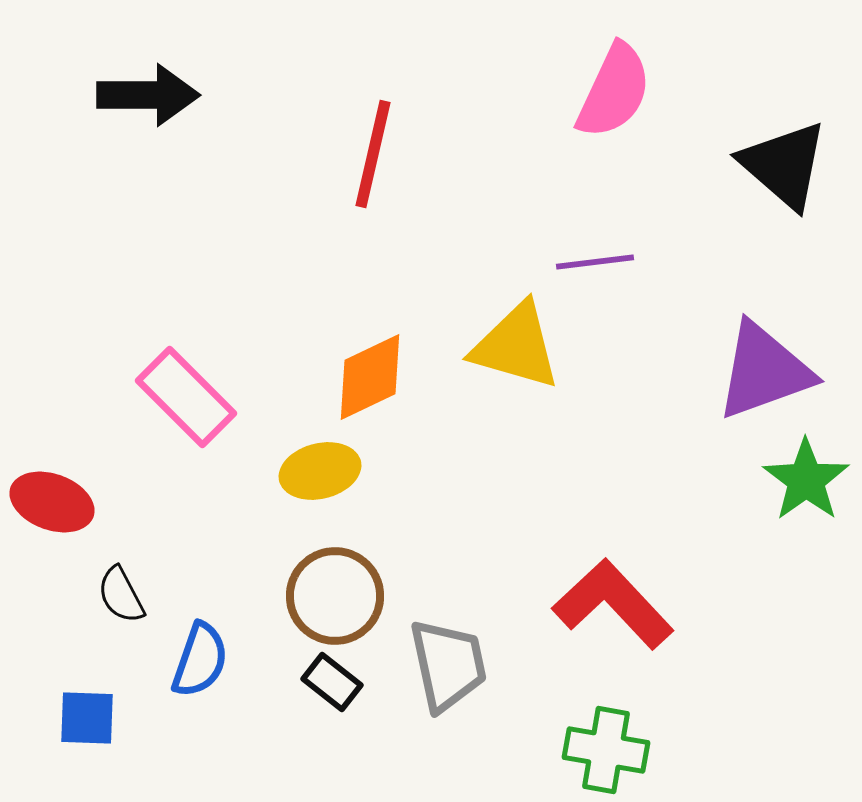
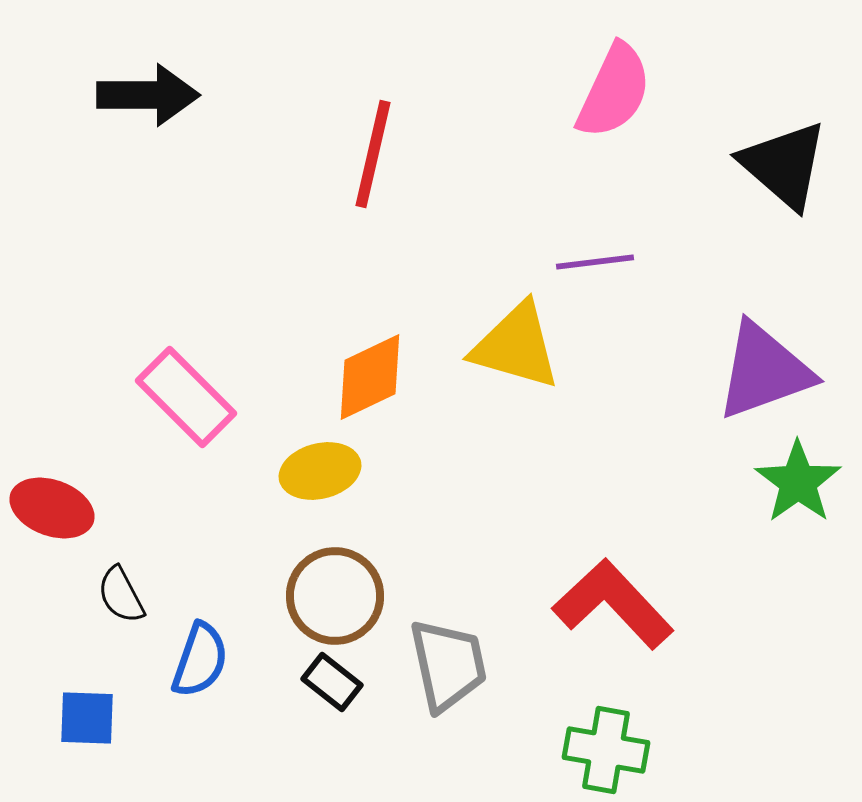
green star: moved 8 px left, 2 px down
red ellipse: moved 6 px down
